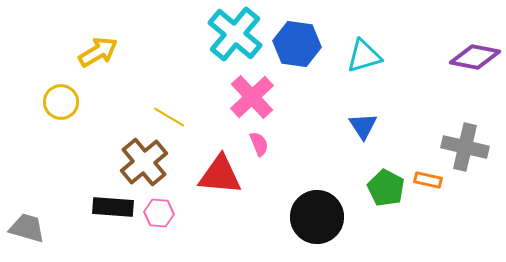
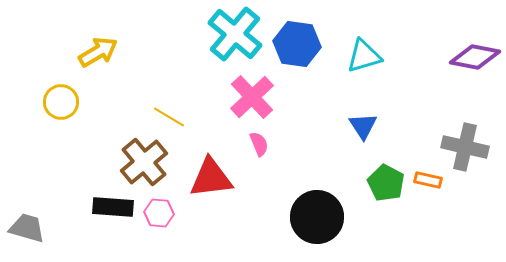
red triangle: moved 9 px left, 3 px down; rotated 12 degrees counterclockwise
green pentagon: moved 5 px up
